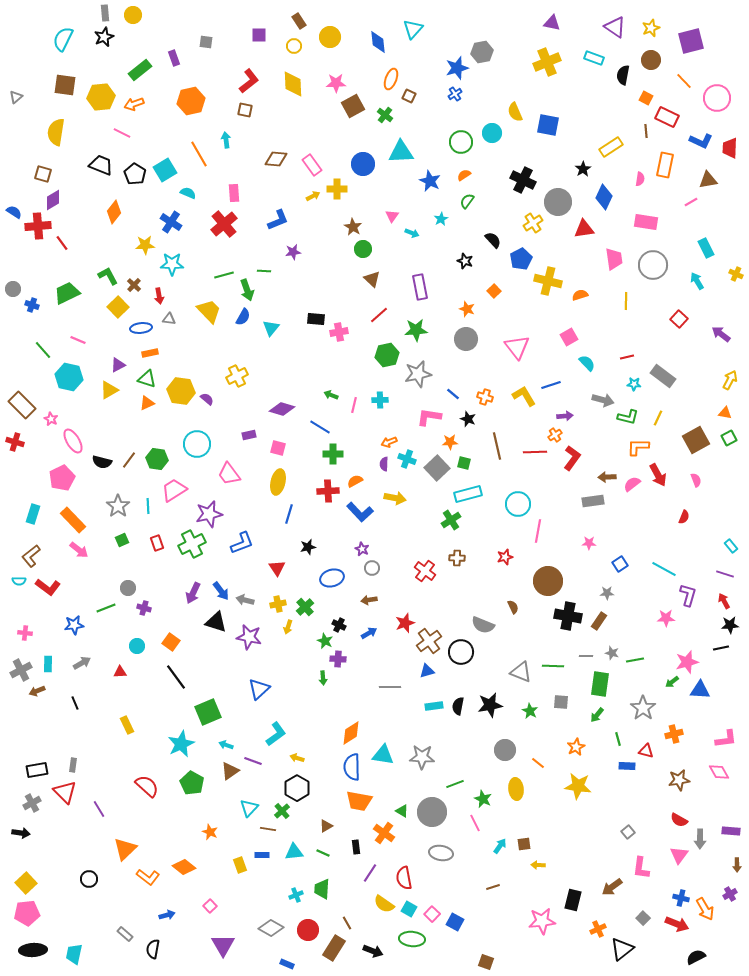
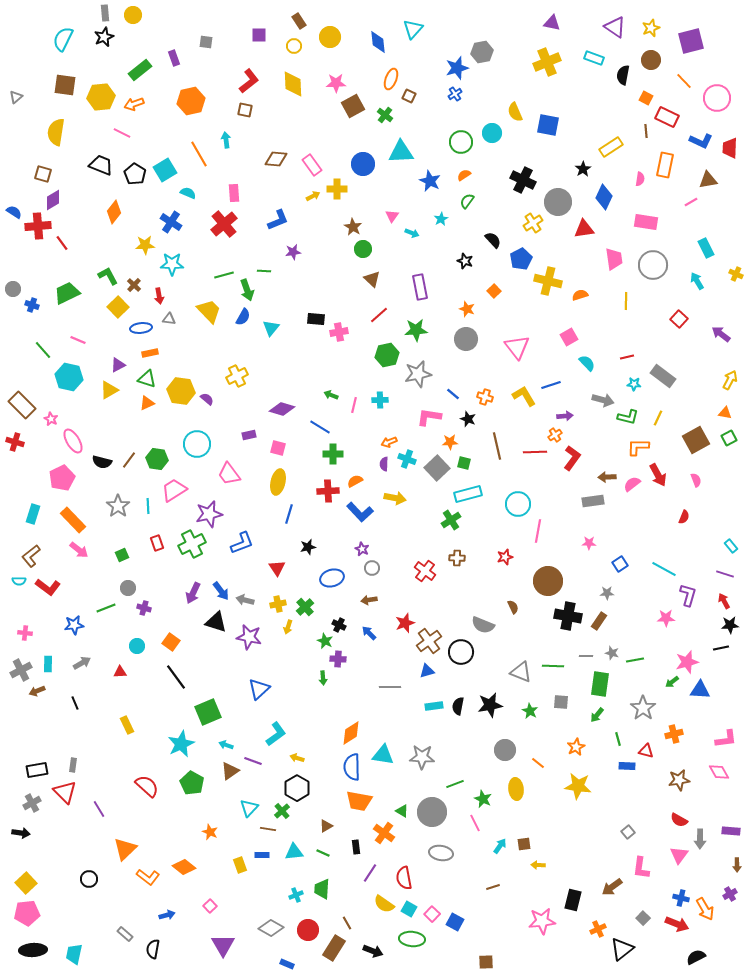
green square at (122, 540): moved 15 px down
blue arrow at (369, 633): rotated 105 degrees counterclockwise
brown square at (486, 962): rotated 21 degrees counterclockwise
